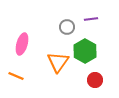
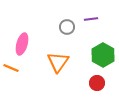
green hexagon: moved 18 px right, 4 px down
orange line: moved 5 px left, 8 px up
red circle: moved 2 px right, 3 px down
